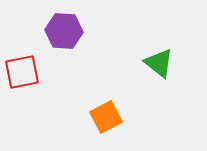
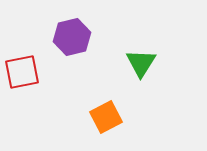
purple hexagon: moved 8 px right, 6 px down; rotated 18 degrees counterclockwise
green triangle: moved 18 px left; rotated 24 degrees clockwise
